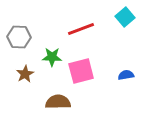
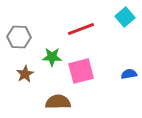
blue semicircle: moved 3 px right, 1 px up
